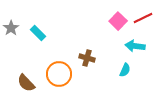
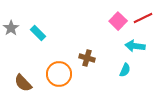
brown semicircle: moved 3 px left
